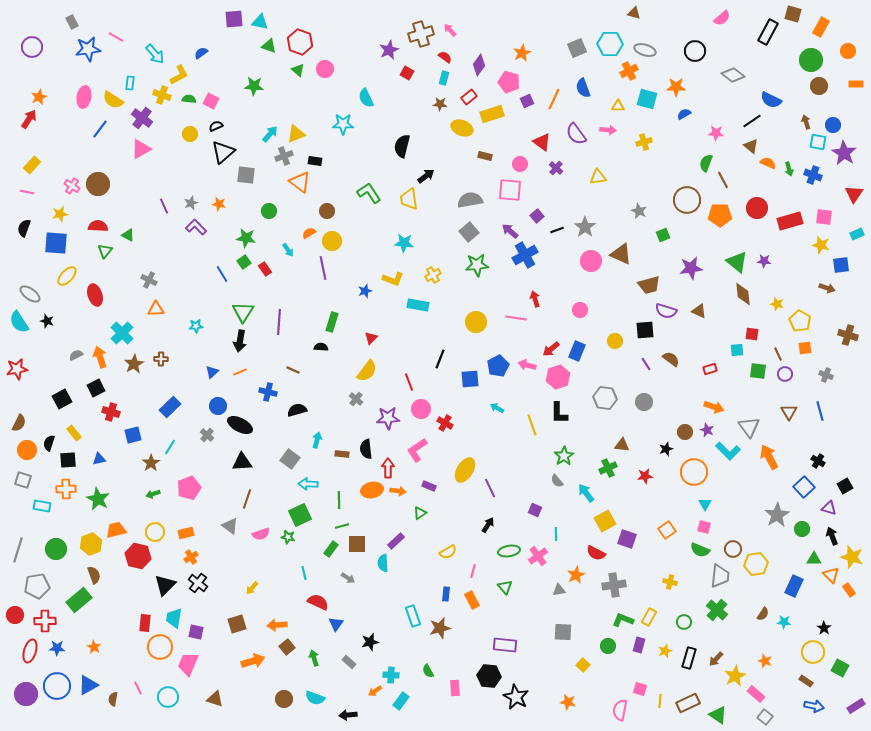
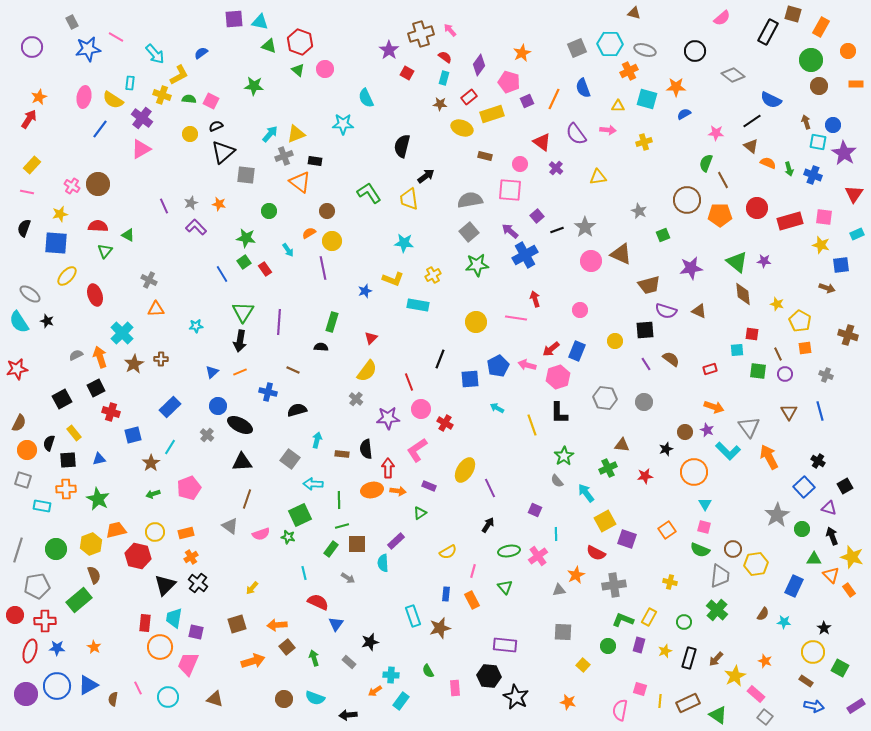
purple star at (389, 50): rotated 12 degrees counterclockwise
cyan arrow at (308, 484): moved 5 px right
